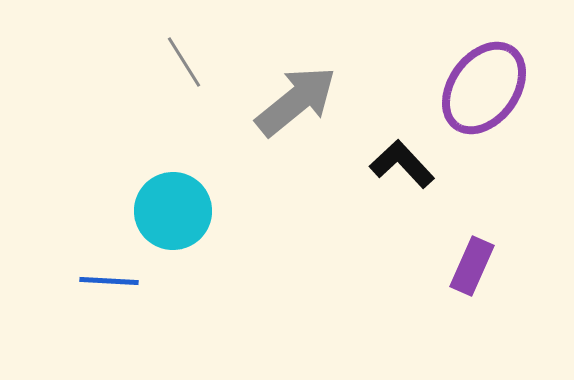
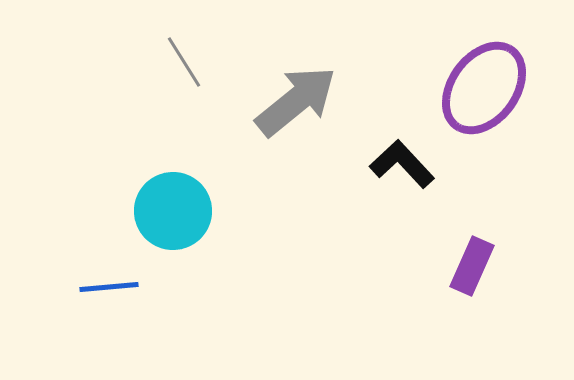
blue line: moved 6 px down; rotated 8 degrees counterclockwise
